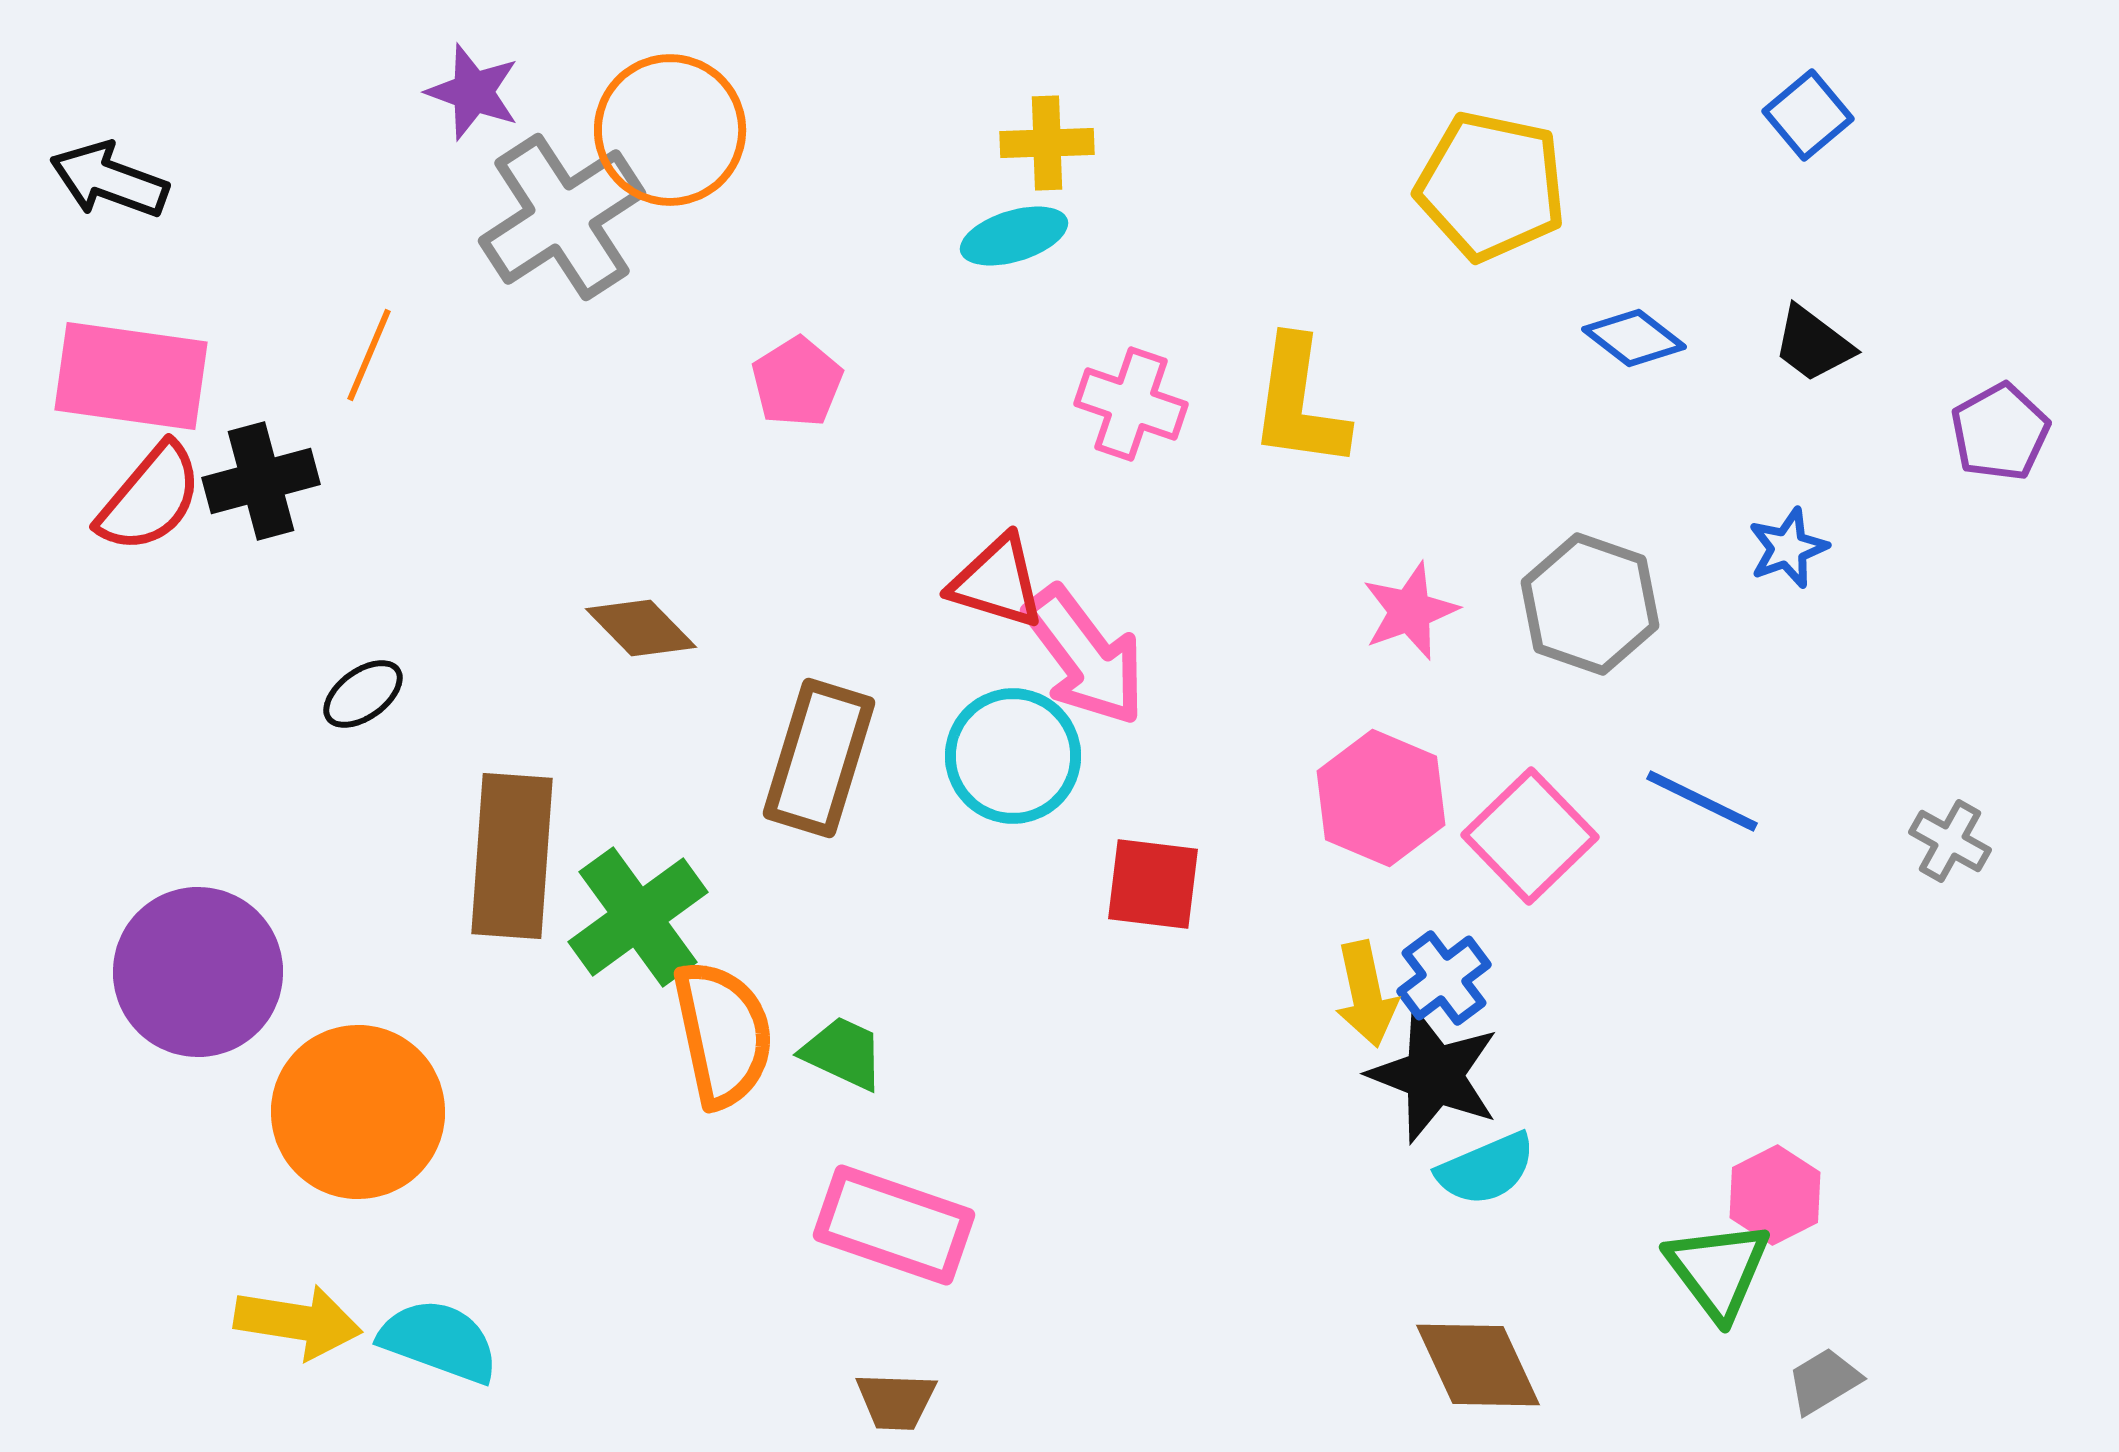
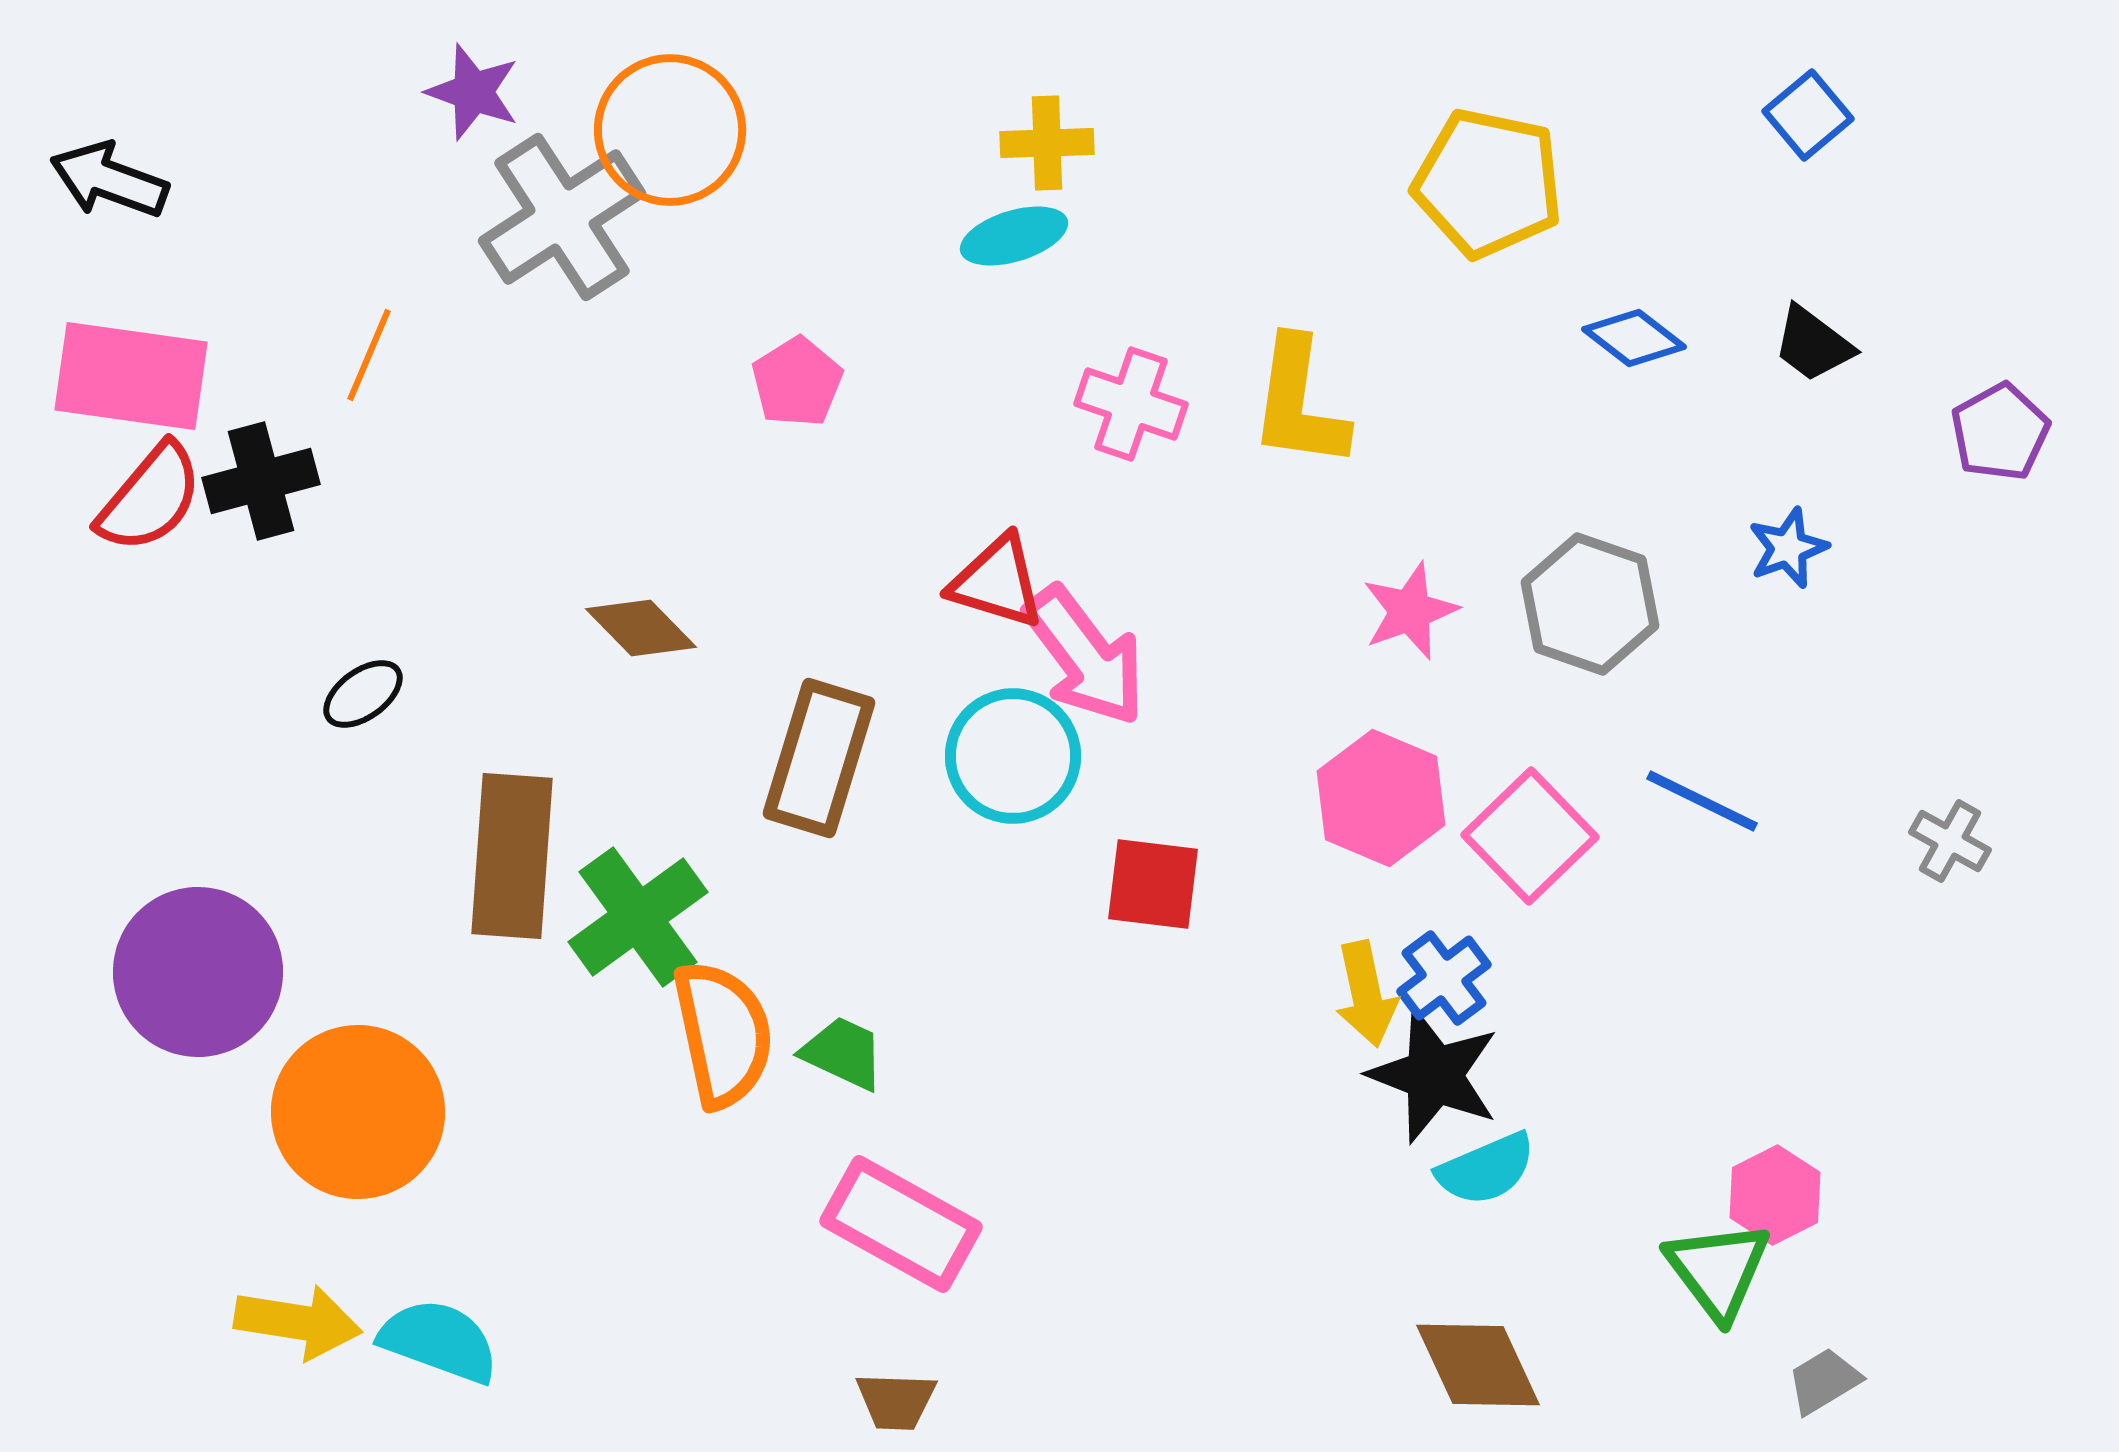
yellow pentagon at (1491, 186): moved 3 px left, 3 px up
pink rectangle at (894, 1225): moved 7 px right, 1 px up; rotated 10 degrees clockwise
